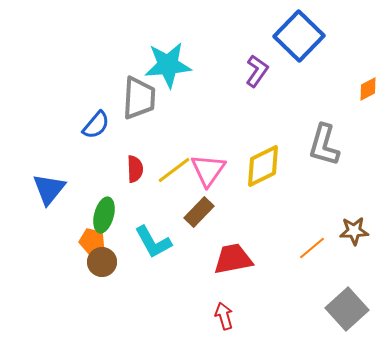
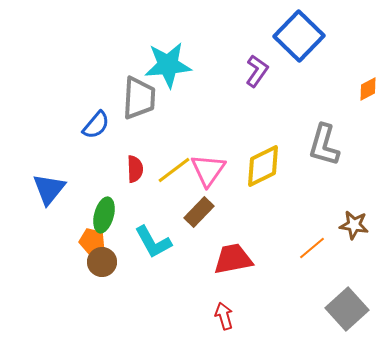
brown star: moved 6 px up; rotated 12 degrees clockwise
